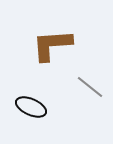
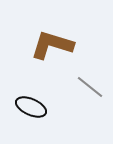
brown L-shape: rotated 21 degrees clockwise
